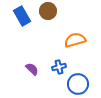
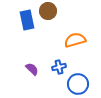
blue rectangle: moved 5 px right, 4 px down; rotated 18 degrees clockwise
